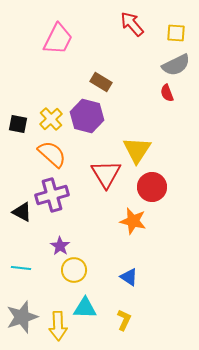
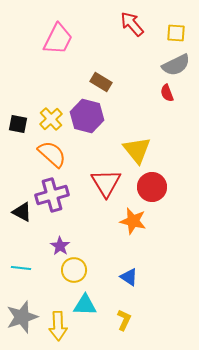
yellow triangle: rotated 12 degrees counterclockwise
red triangle: moved 9 px down
cyan triangle: moved 3 px up
